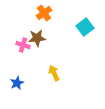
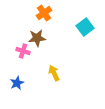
pink cross: moved 6 px down
